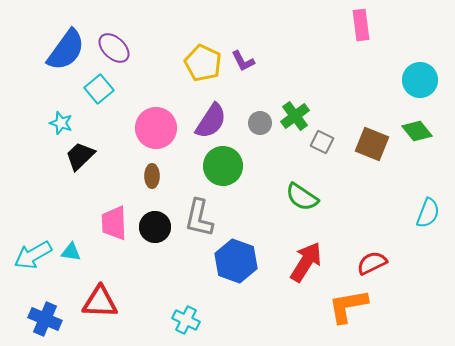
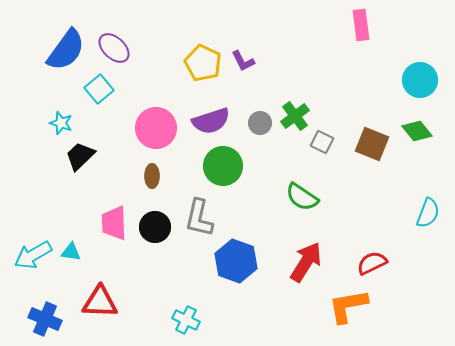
purple semicircle: rotated 39 degrees clockwise
